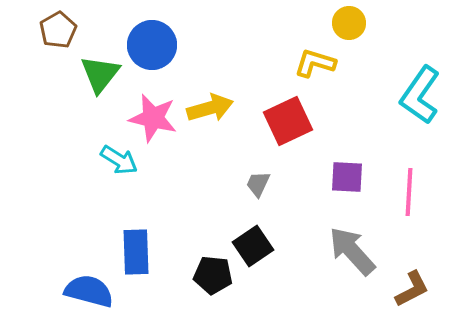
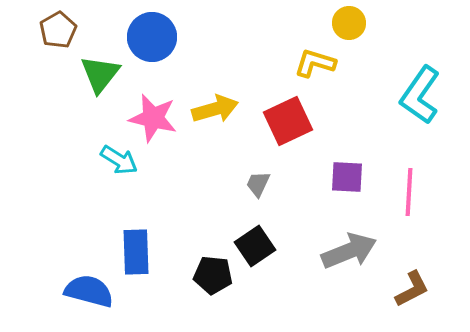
blue circle: moved 8 px up
yellow arrow: moved 5 px right, 1 px down
black square: moved 2 px right
gray arrow: moved 3 px left; rotated 110 degrees clockwise
